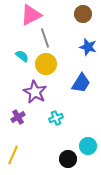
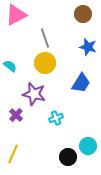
pink triangle: moved 15 px left
cyan semicircle: moved 12 px left, 10 px down
yellow circle: moved 1 px left, 1 px up
purple star: moved 1 px left, 2 px down; rotated 15 degrees counterclockwise
purple cross: moved 2 px left, 2 px up; rotated 16 degrees counterclockwise
yellow line: moved 1 px up
black circle: moved 2 px up
